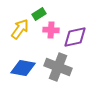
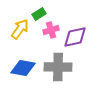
pink cross: rotated 21 degrees counterclockwise
gray cross: rotated 20 degrees counterclockwise
